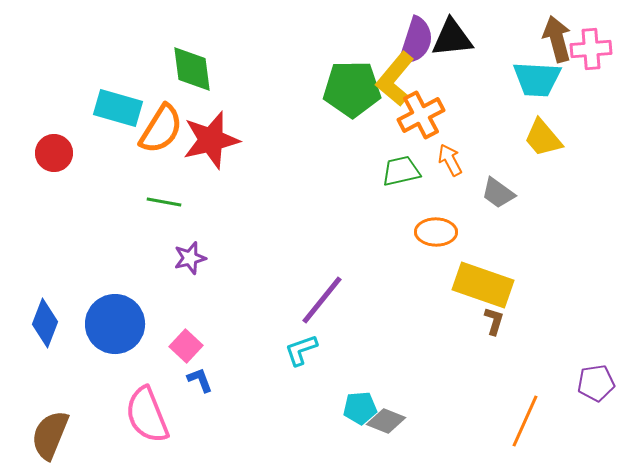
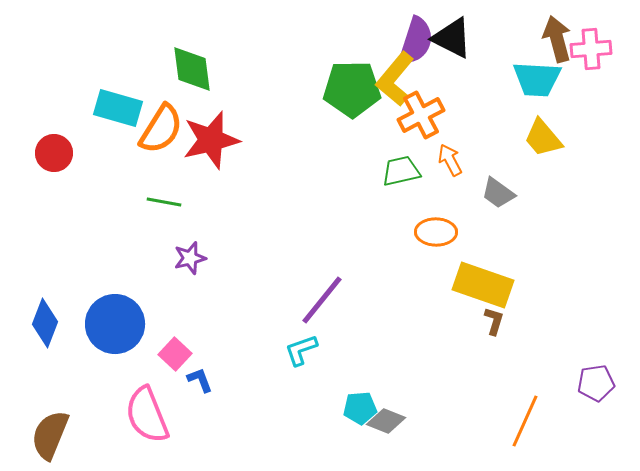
black triangle: rotated 33 degrees clockwise
pink square: moved 11 px left, 8 px down
